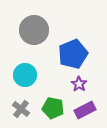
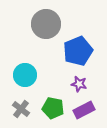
gray circle: moved 12 px right, 6 px up
blue pentagon: moved 5 px right, 3 px up
purple star: rotated 21 degrees counterclockwise
purple rectangle: moved 1 px left
